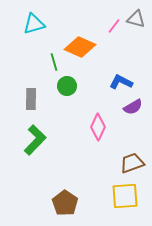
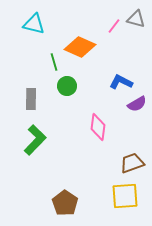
cyan triangle: rotated 30 degrees clockwise
purple semicircle: moved 4 px right, 3 px up
pink diamond: rotated 16 degrees counterclockwise
